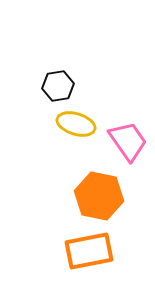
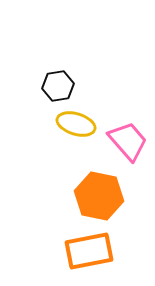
pink trapezoid: rotated 6 degrees counterclockwise
